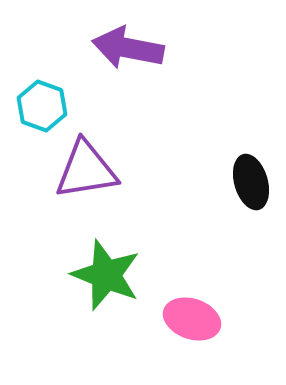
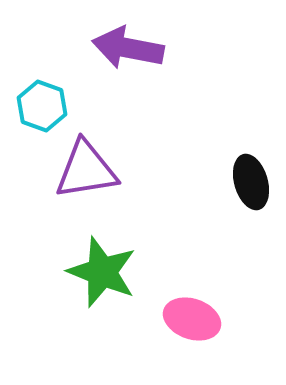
green star: moved 4 px left, 3 px up
